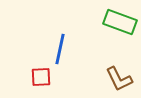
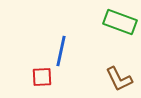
blue line: moved 1 px right, 2 px down
red square: moved 1 px right
